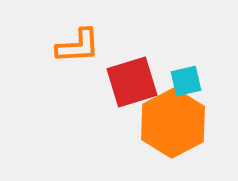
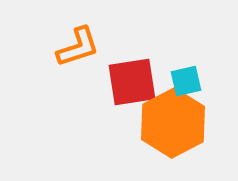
orange L-shape: moved 1 px down; rotated 15 degrees counterclockwise
red square: rotated 8 degrees clockwise
